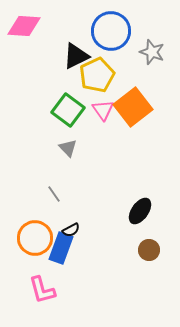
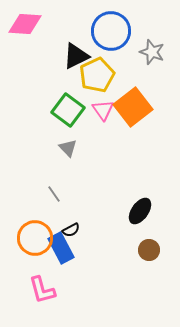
pink diamond: moved 1 px right, 2 px up
blue rectangle: rotated 48 degrees counterclockwise
